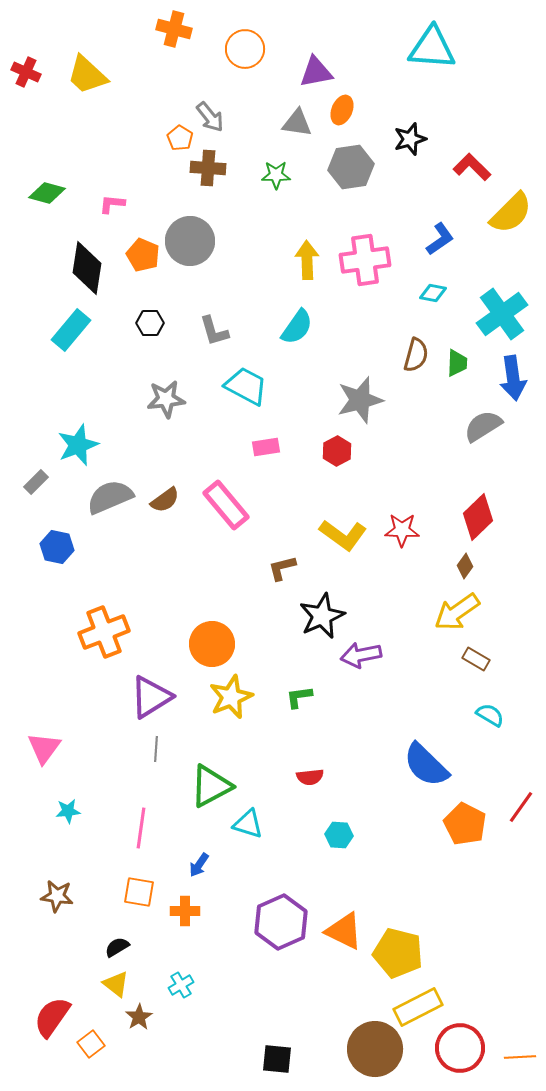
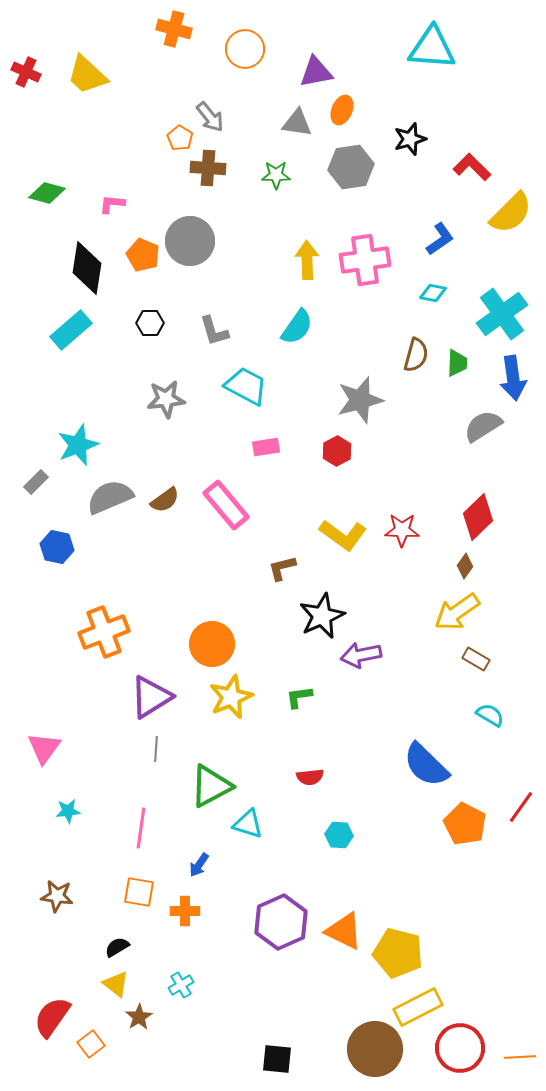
cyan rectangle at (71, 330): rotated 9 degrees clockwise
